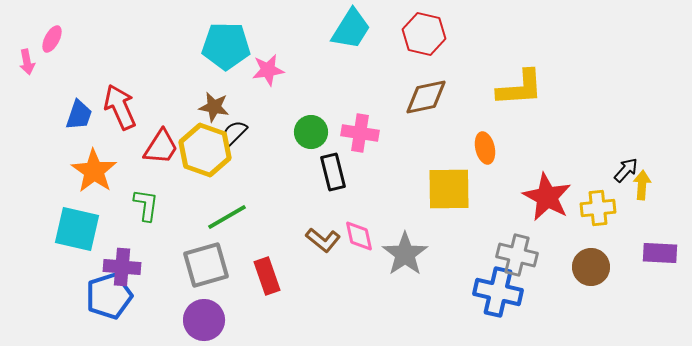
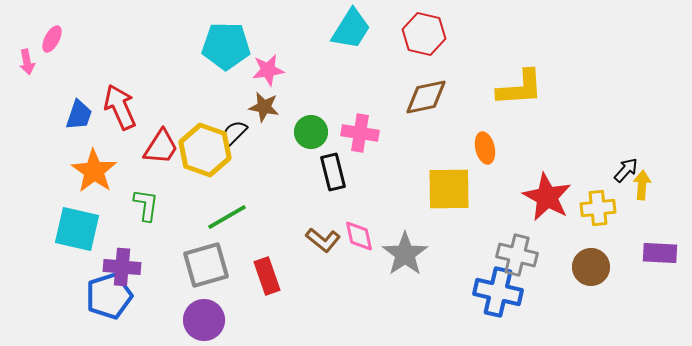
brown star: moved 50 px right
